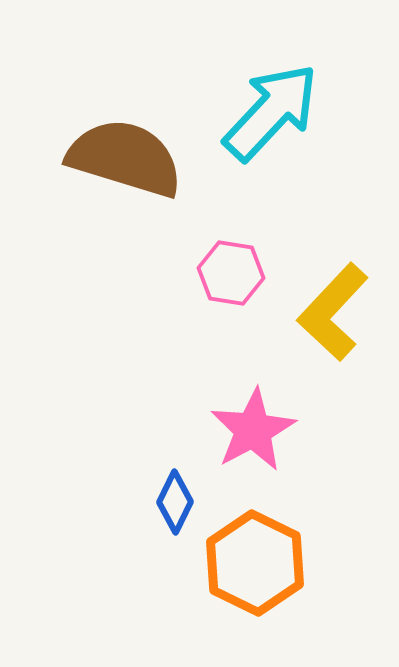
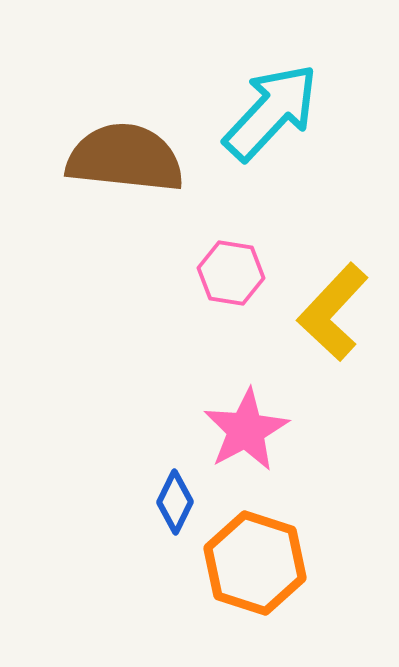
brown semicircle: rotated 11 degrees counterclockwise
pink star: moved 7 px left
orange hexagon: rotated 8 degrees counterclockwise
